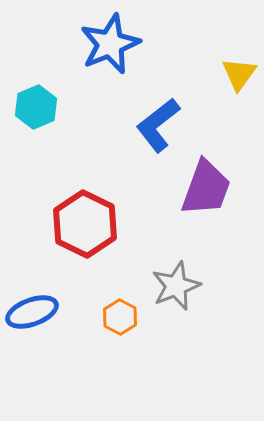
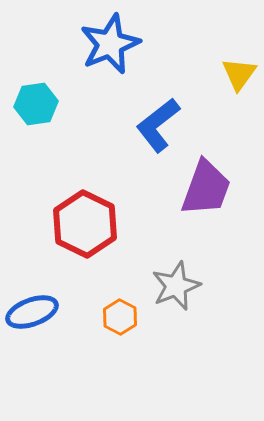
cyan hexagon: moved 3 px up; rotated 15 degrees clockwise
